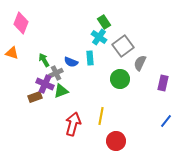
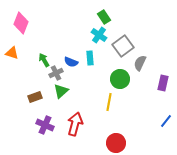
green rectangle: moved 5 px up
cyan cross: moved 2 px up
purple cross: moved 41 px down
green triangle: rotated 21 degrees counterclockwise
yellow line: moved 8 px right, 14 px up
red arrow: moved 2 px right
red circle: moved 2 px down
